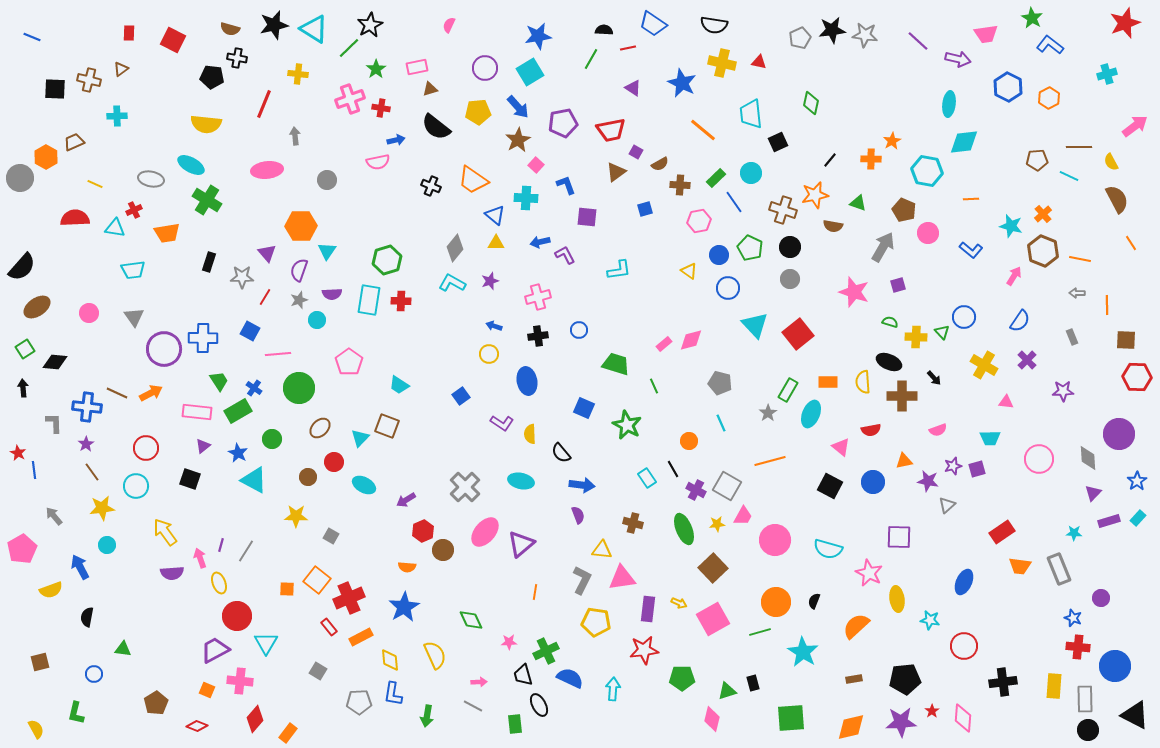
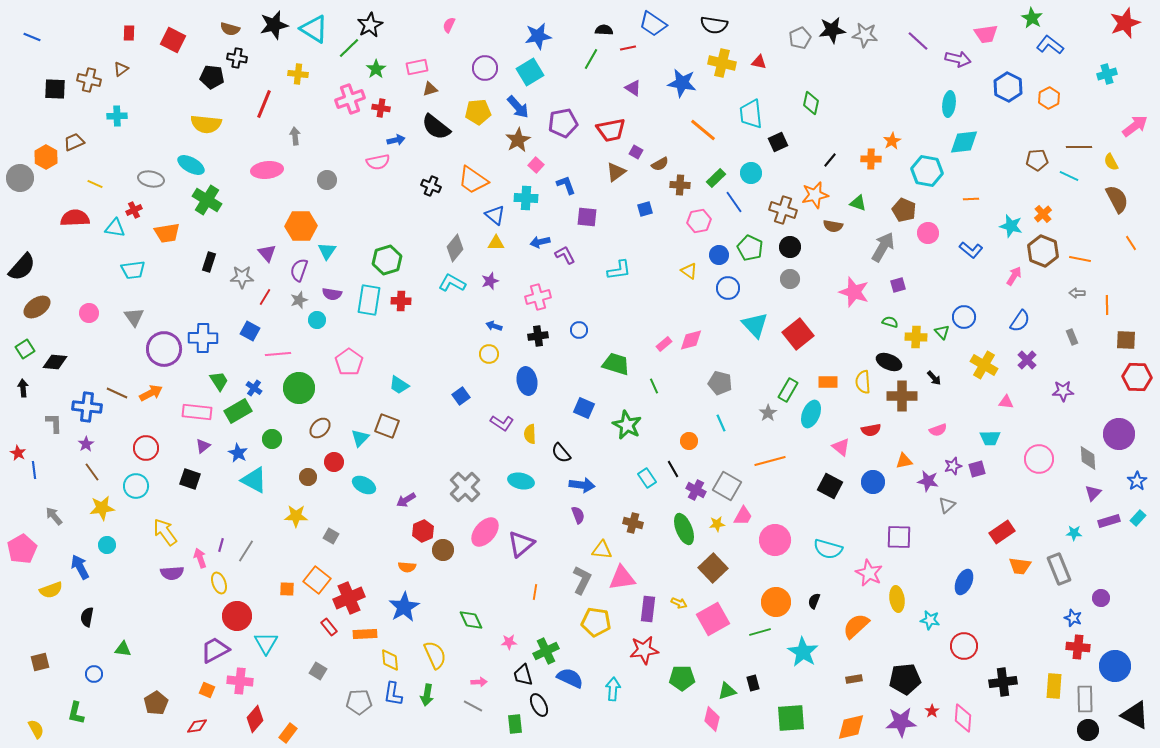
blue star at (682, 83): rotated 16 degrees counterclockwise
purple semicircle at (332, 294): rotated 12 degrees clockwise
orange rectangle at (361, 637): moved 4 px right, 3 px up; rotated 25 degrees clockwise
green arrow at (427, 716): moved 21 px up
red diamond at (197, 726): rotated 30 degrees counterclockwise
